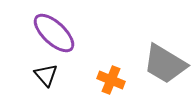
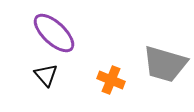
gray trapezoid: rotated 15 degrees counterclockwise
